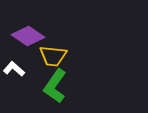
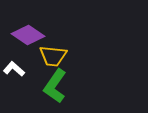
purple diamond: moved 1 px up
